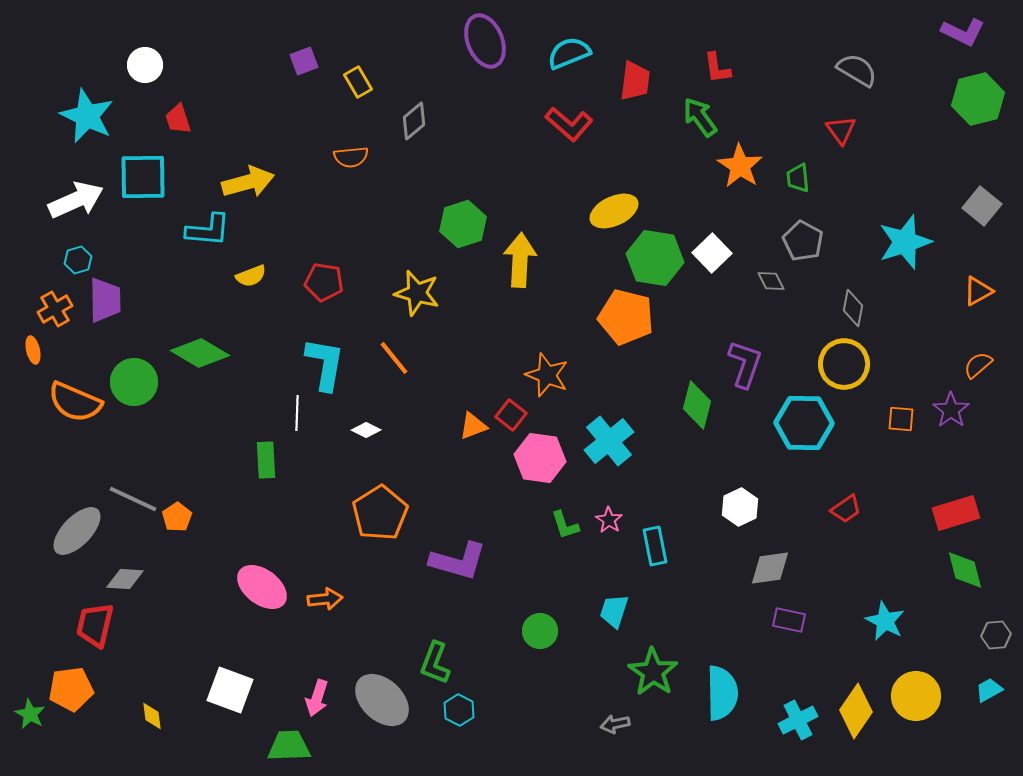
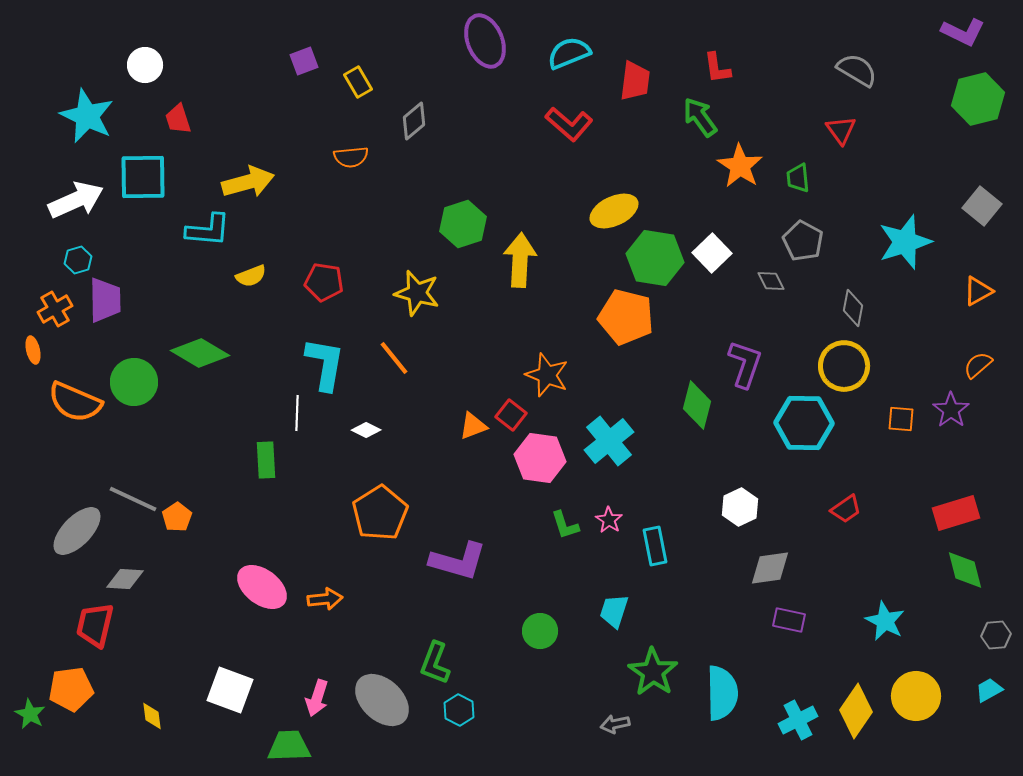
yellow circle at (844, 364): moved 2 px down
